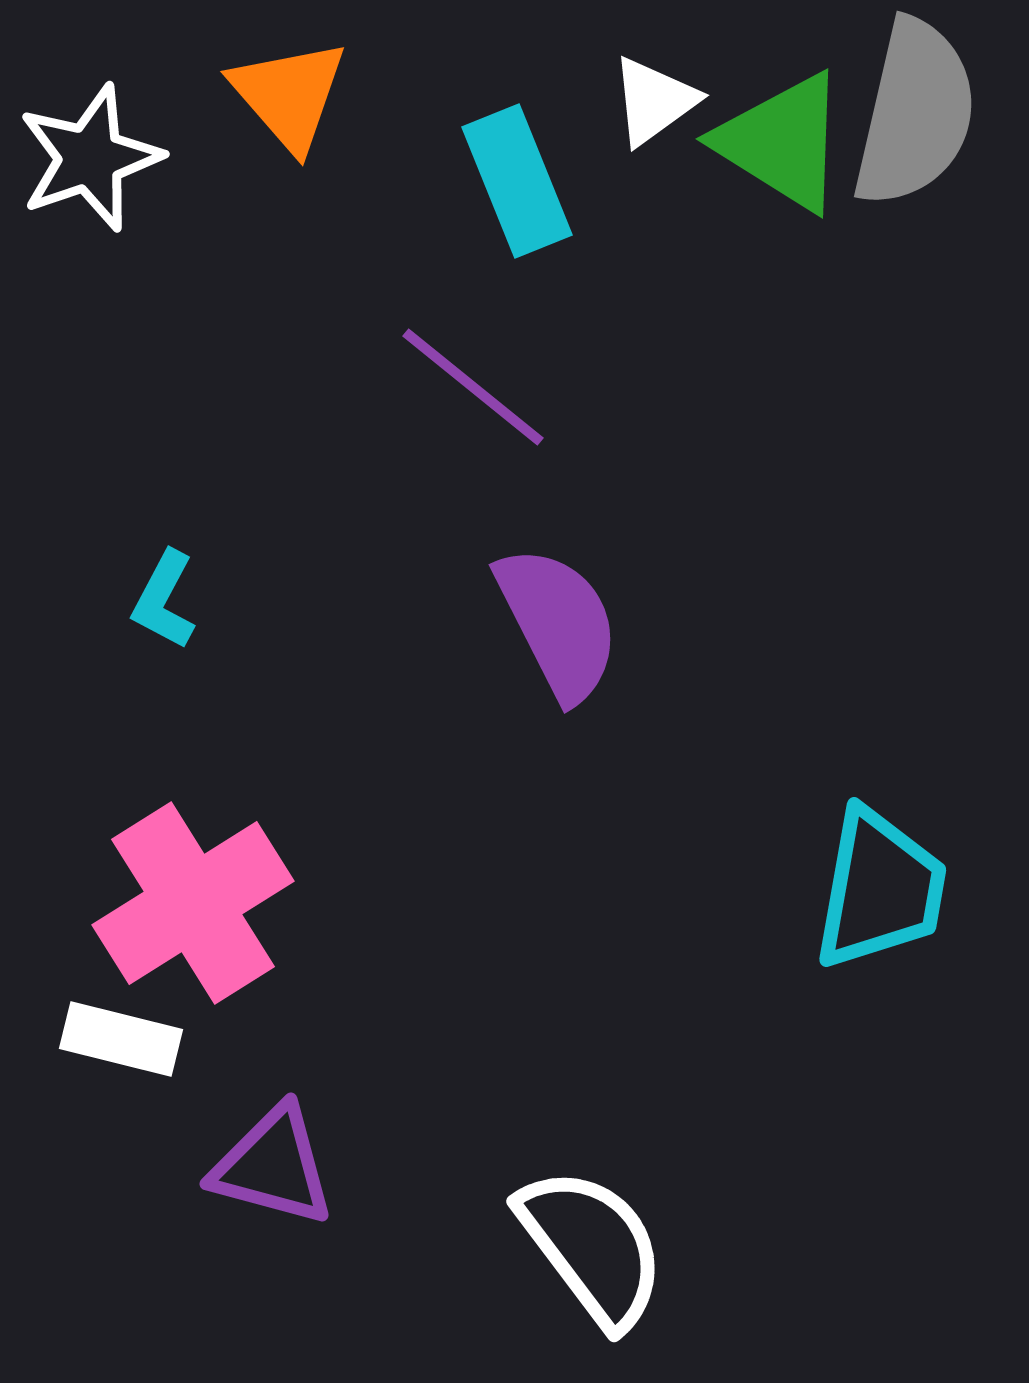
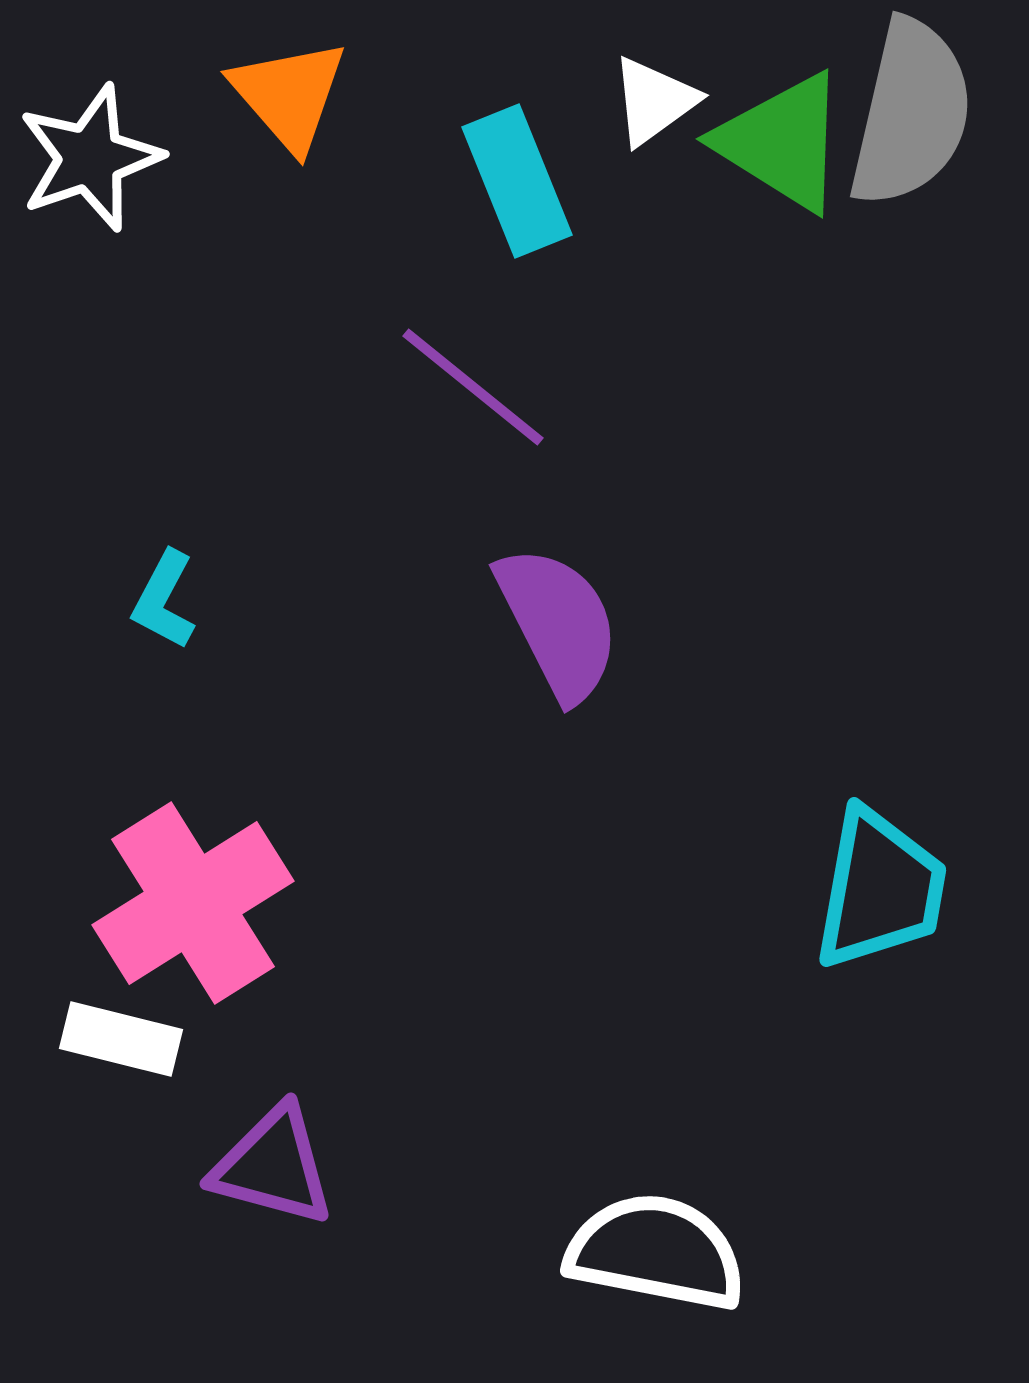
gray semicircle: moved 4 px left
white semicircle: moved 64 px right, 5 px down; rotated 42 degrees counterclockwise
